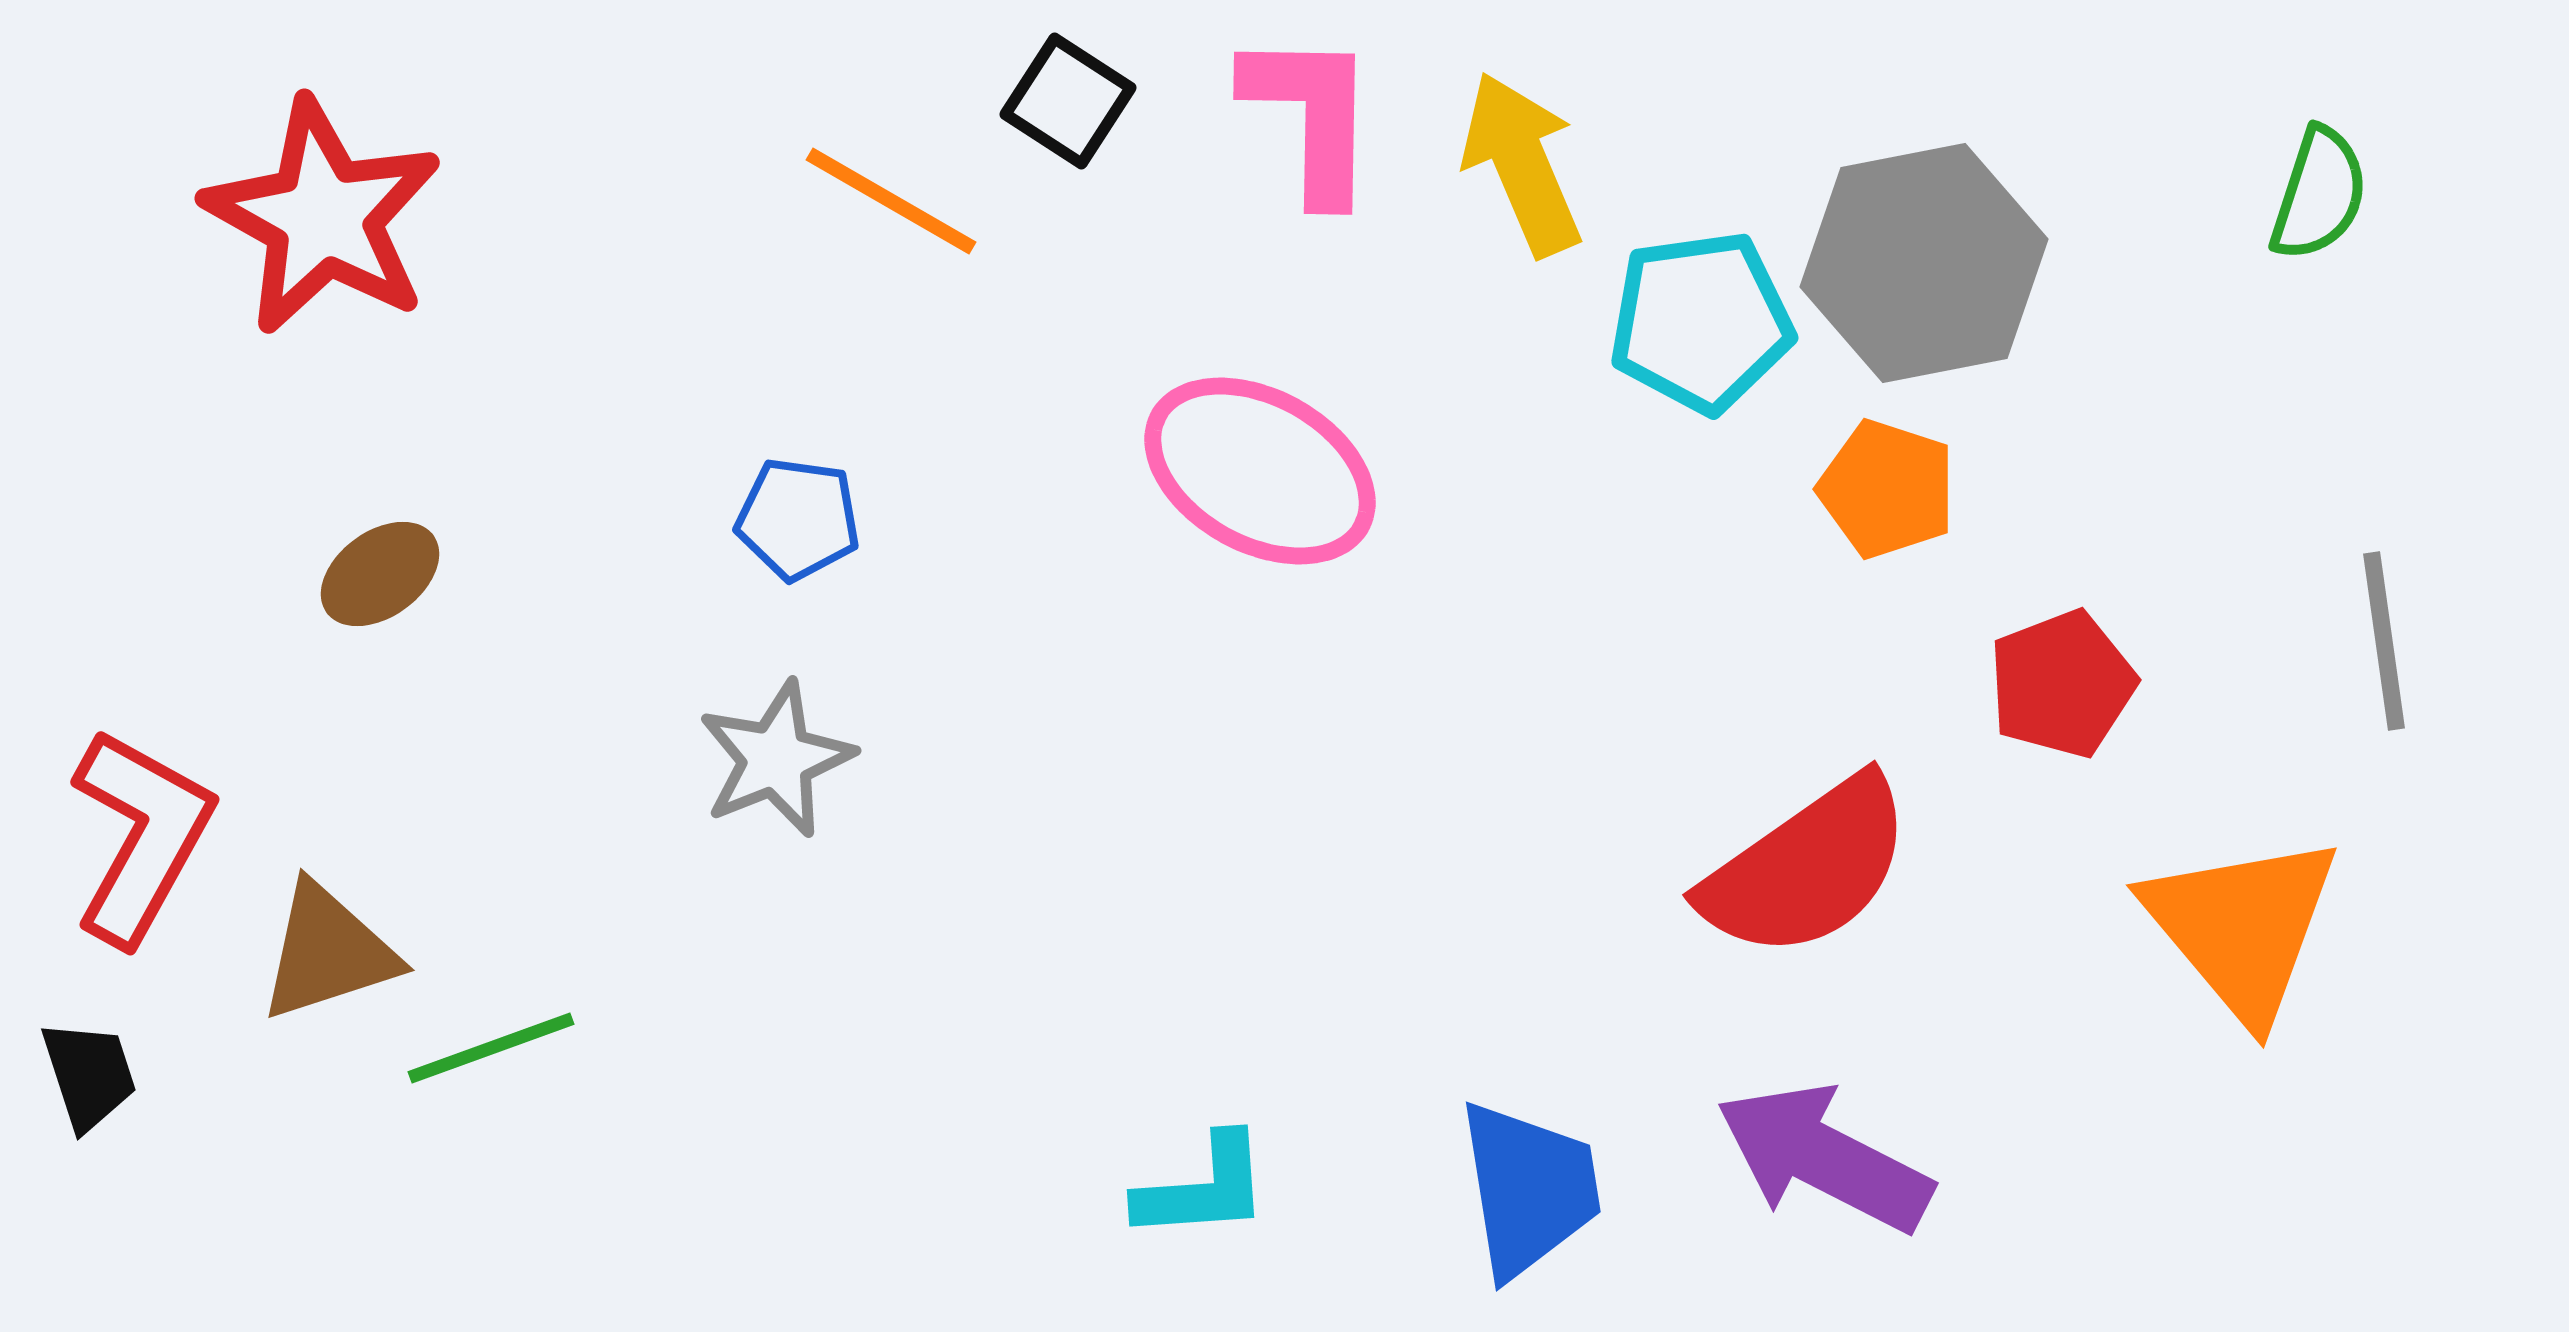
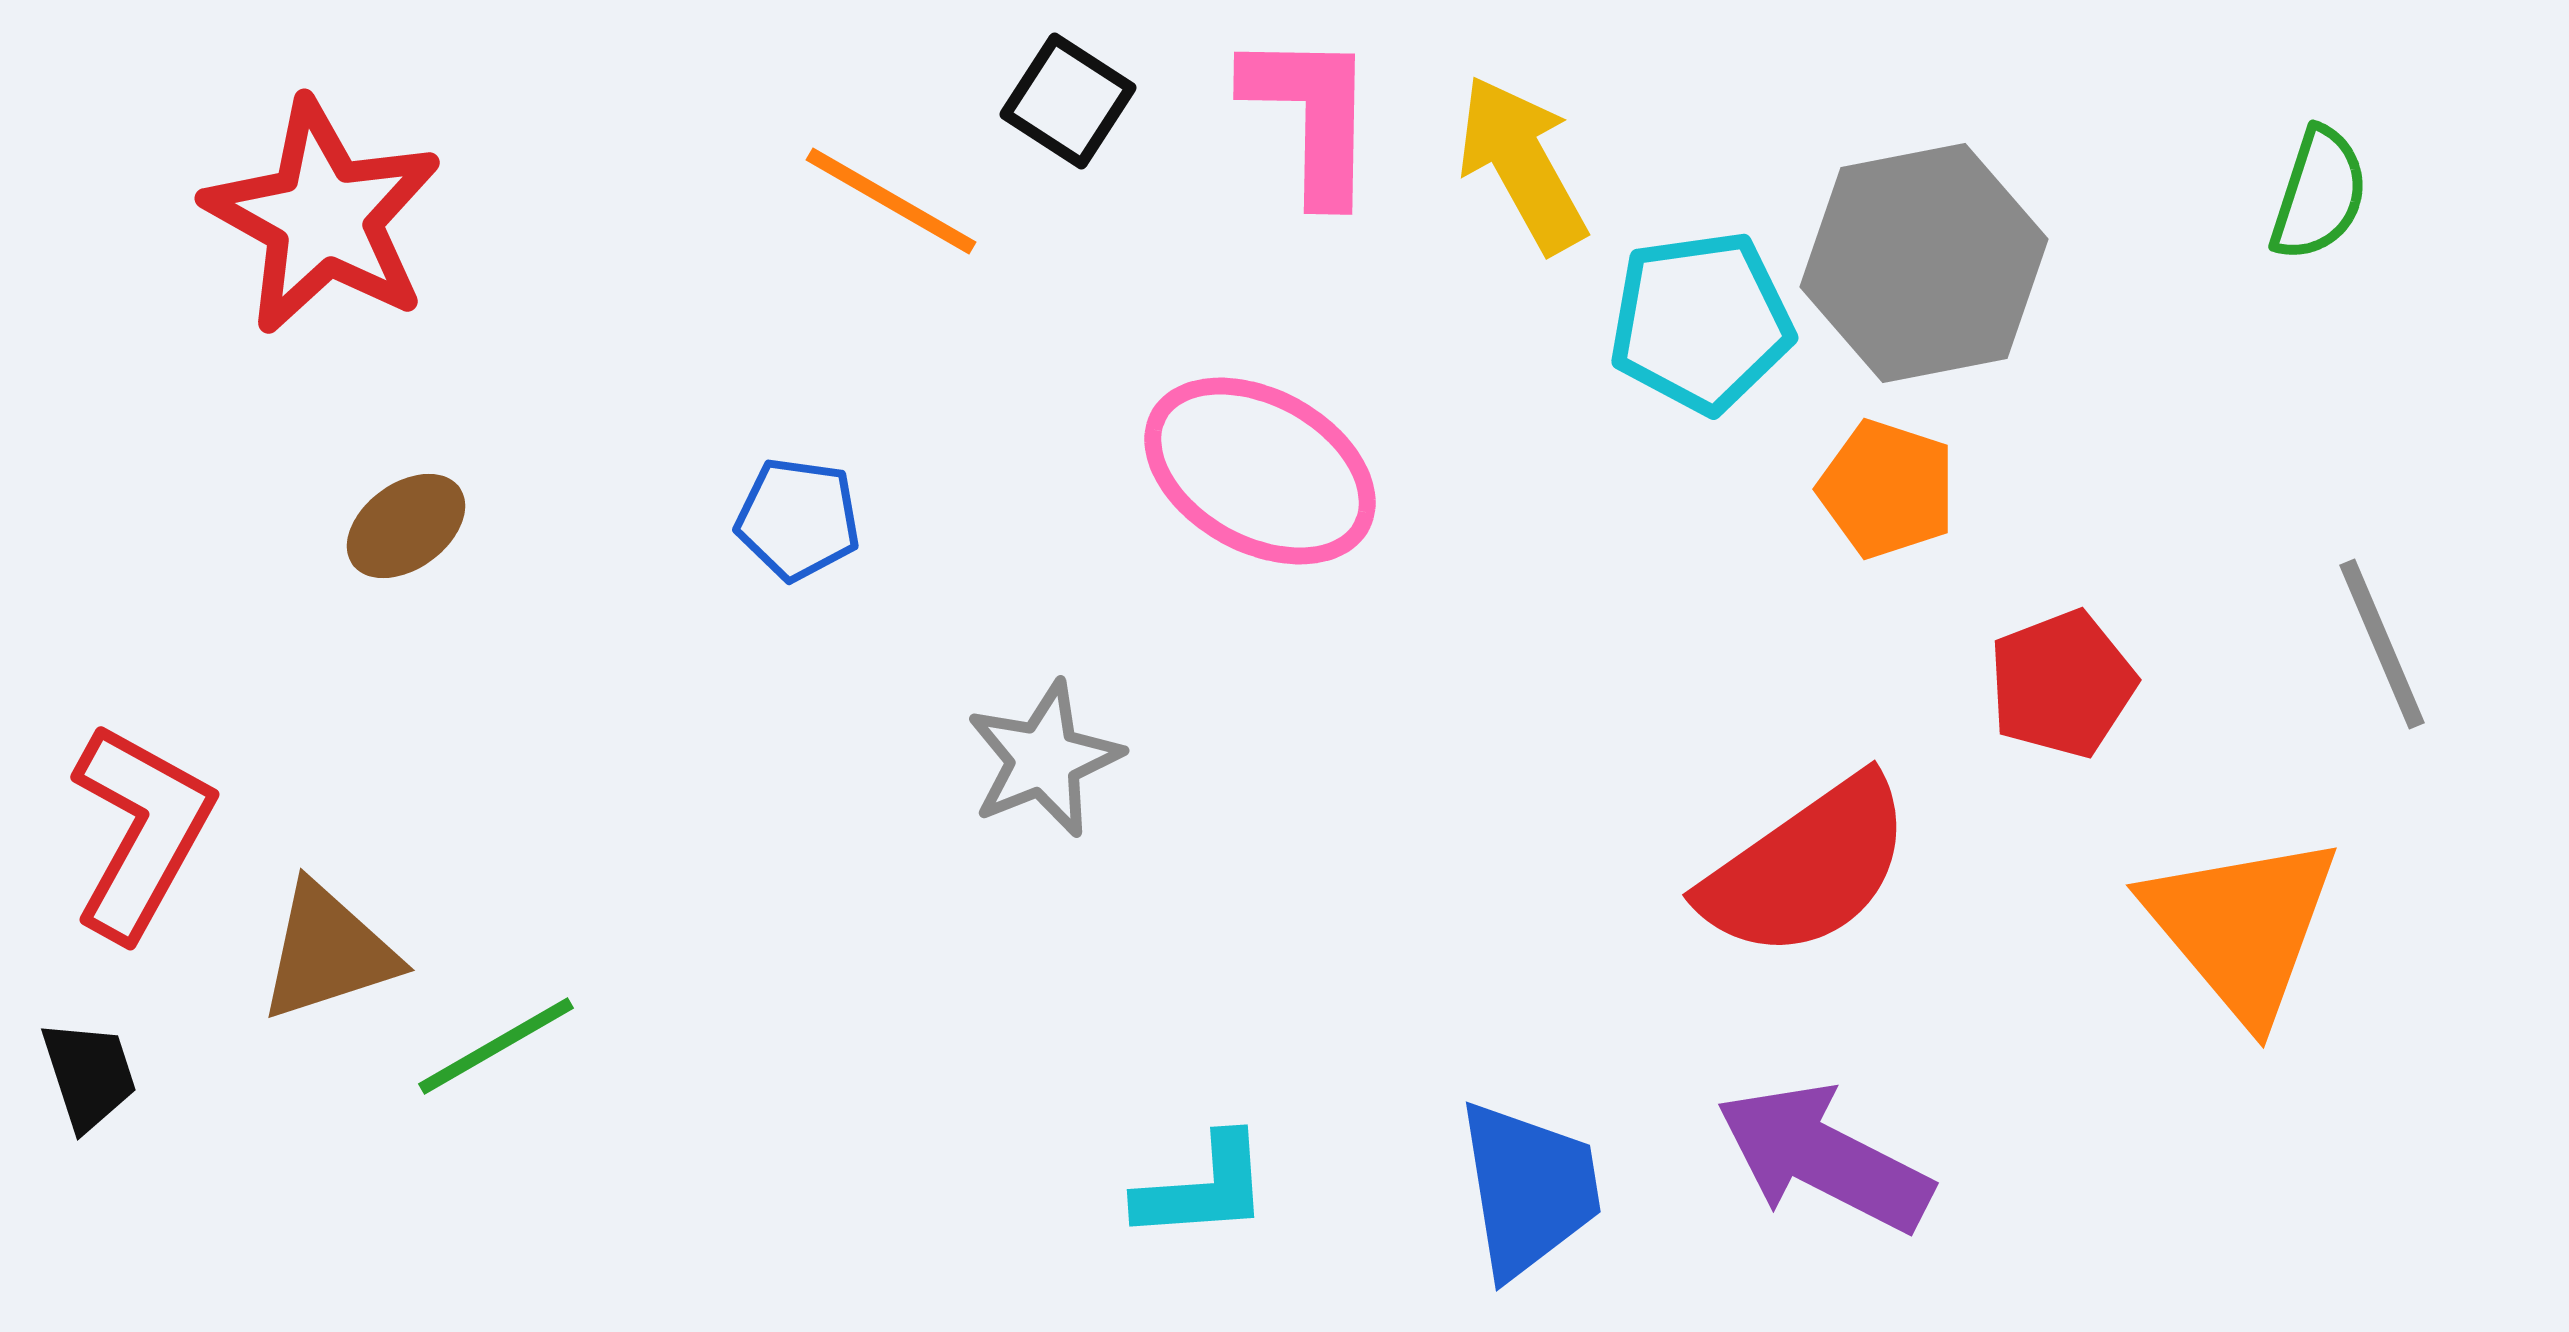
yellow arrow: rotated 6 degrees counterclockwise
brown ellipse: moved 26 px right, 48 px up
gray line: moved 2 px left, 3 px down; rotated 15 degrees counterclockwise
gray star: moved 268 px right
red L-shape: moved 5 px up
green line: moved 5 px right, 2 px up; rotated 10 degrees counterclockwise
